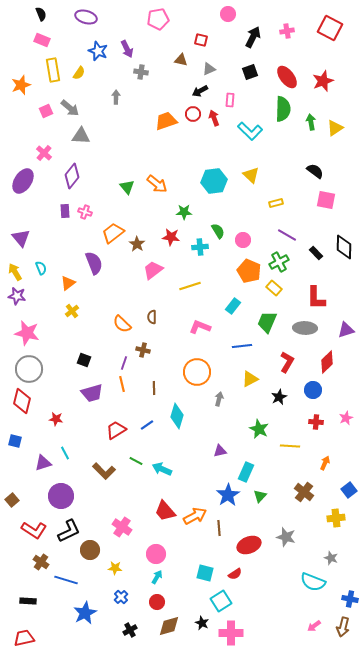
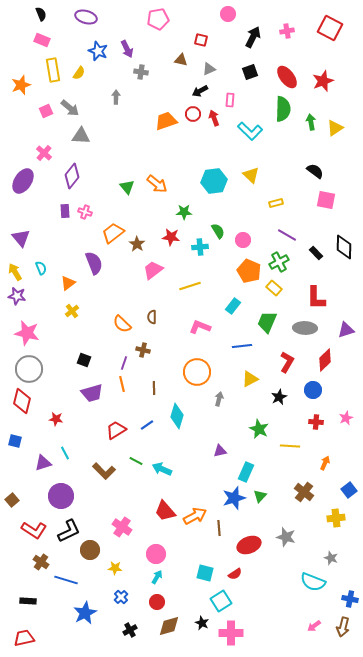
red diamond at (327, 362): moved 2 px left, 2 px up
blue star at (228, 495): moved 6 px right, 3 px down; rotated 15 degrees clockwise
